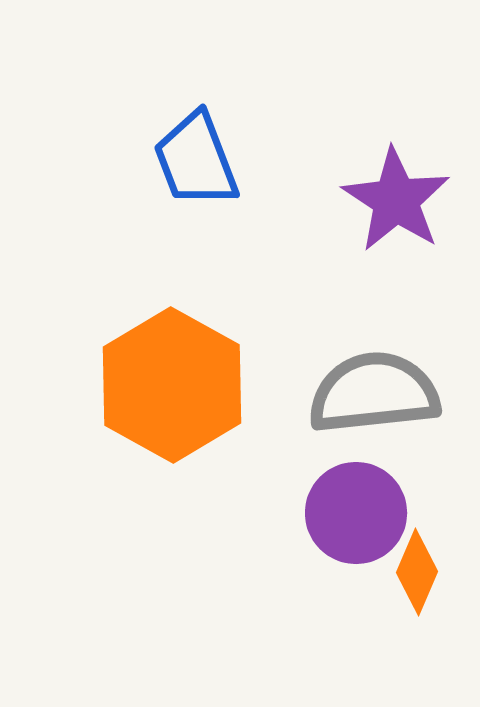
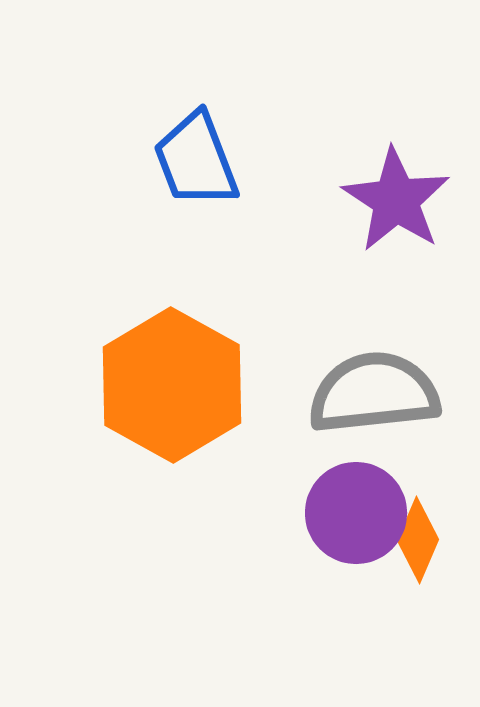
orange diamond: moved 1 px right, 32 px up
